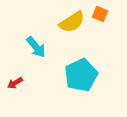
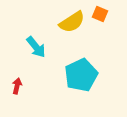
red arrow: moved 2 px right, 3 px down; rotated 133 degrees clockwise
